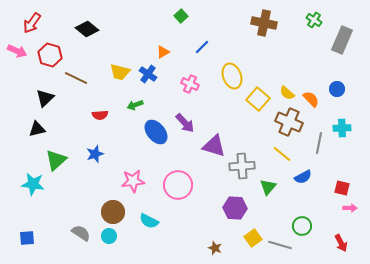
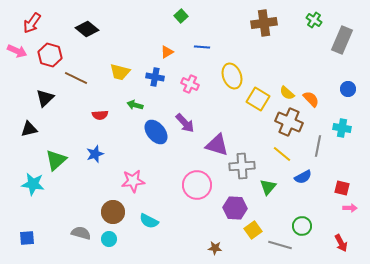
brown cross at (264, 23): rotated 20 degrees counterclockwise
blue line at (202, 47): rotated 49 degrees clockwise
orange triangle at (163, 52): moved 4 px right
blue cross at (148, 74): moved 7 px right, 3 px down; rotated 24 degrees counterclockwise
blue circle at (337, 89): moved 11 px right
yellow square at (258, 99): rotated 10 degrees counterclockwise
green arrow at (135, 105): rotated 35 degrees clockwise
cyan cross at (342, 128): rotated 12 degrees clockwise
black triangle at (37, 129): moved 8 px left
gray line at (319, 143): moved 1 px left, 3 px down
purple triangle at (214, 146): moved 3 px right, 1 px up
pink circle at (178, 185): moved 19 px right
gray semicircle at (81, 233): rotated 18 degrees counterclockwise
cyan circle at (109, 236): moved 3 px down
yellow square at (253, 238): moved 8 px up
brown star at (215, 248): rotated 16 degrees counterclockwise
